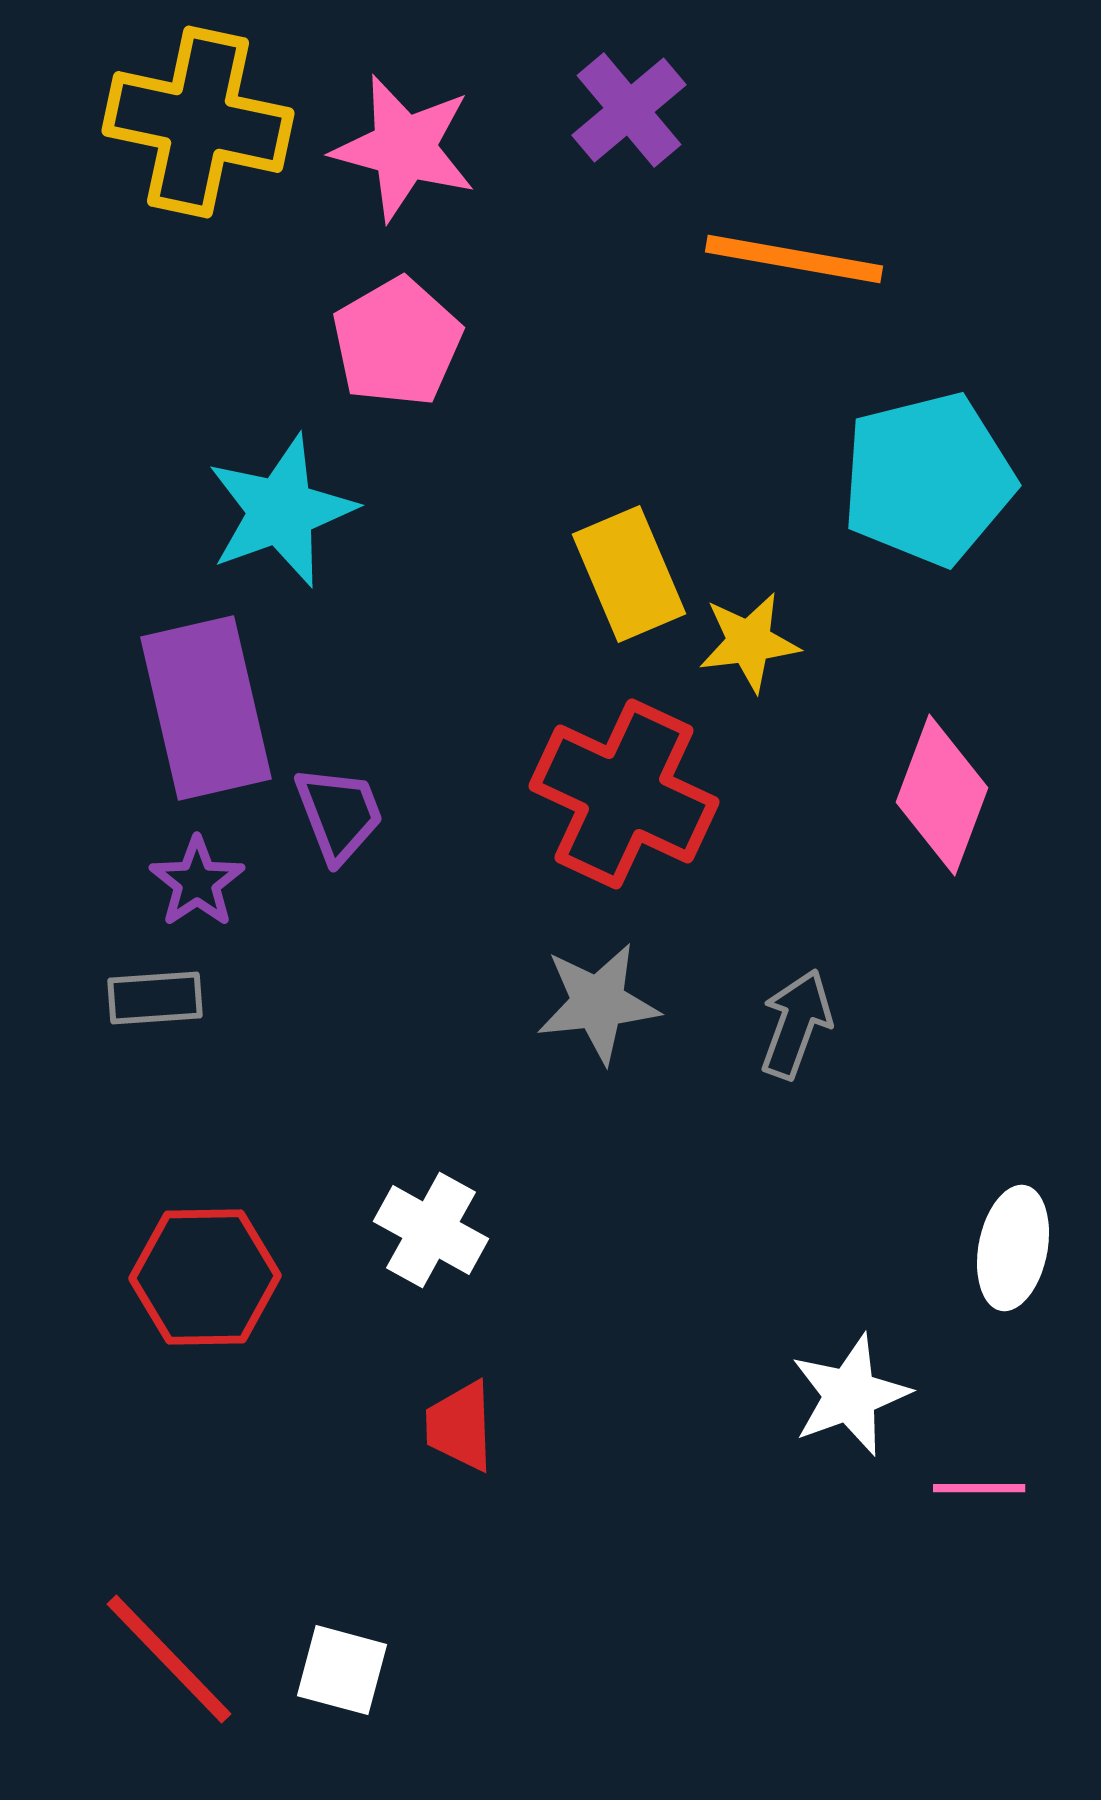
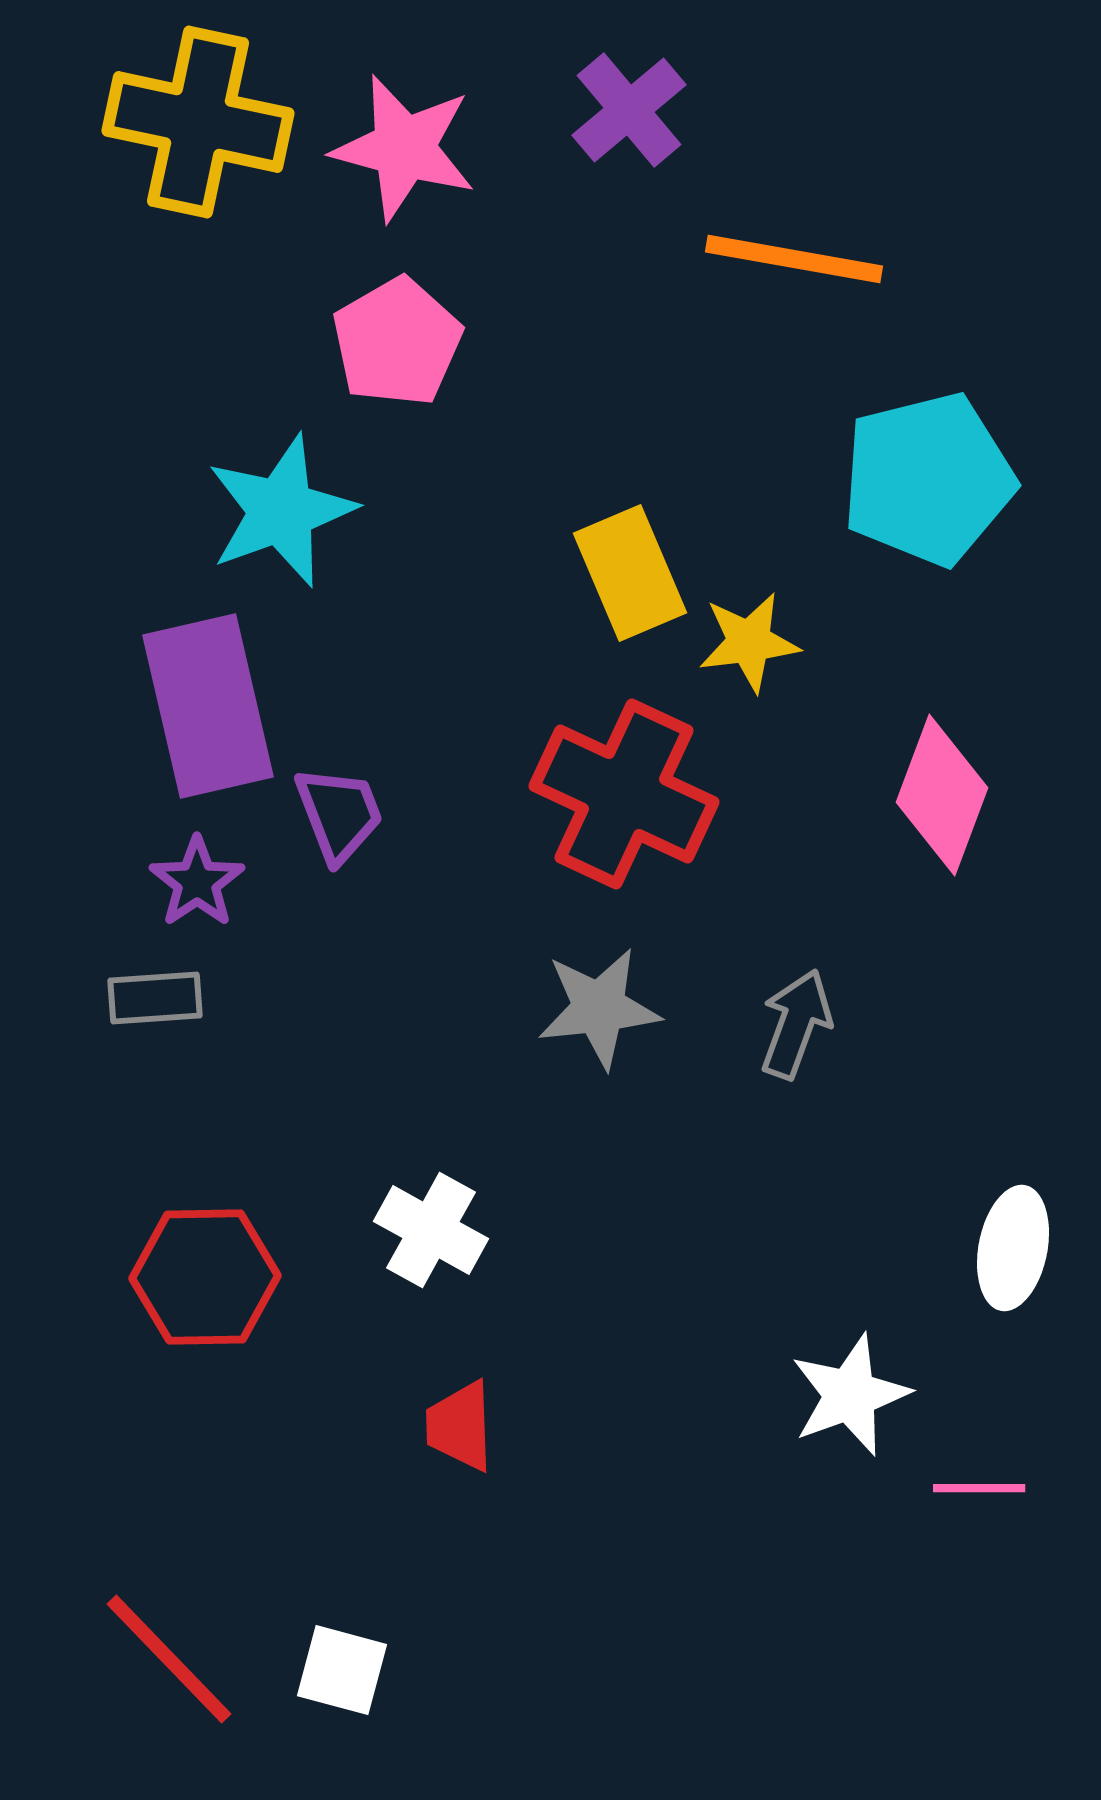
yellow rectangle: moved 1 px right, 1 px up
purple rectangle: moved 2 px right, 2 px up
gray star: moved 1 px right, 5 px down
